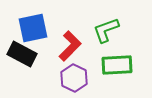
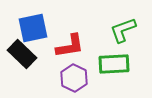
green L-shape: moved 17 px right
red L-shape: rotated 36 degrees clockwise
black rectangle: rotated 16 degrees clockwise
green rectangle: moved 3 px left, 1 px up
